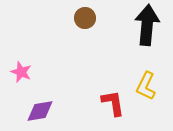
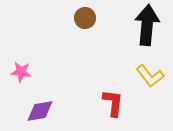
pink star: rotated 15 degrees counterclockwise
yellow L-shape: moved 4 px right, 10 px up; rotated 64 degrees counterclockwise
red L-shape: rotated 16 degrees clockwise
